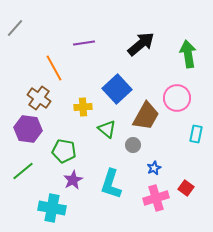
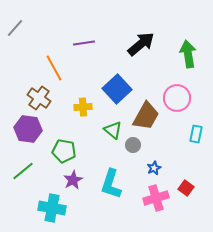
green triangle: moved 6 px right, 1 px down
